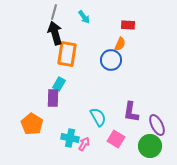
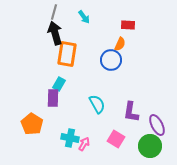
cyan semicircle: moved 1 px left, 13 px up
